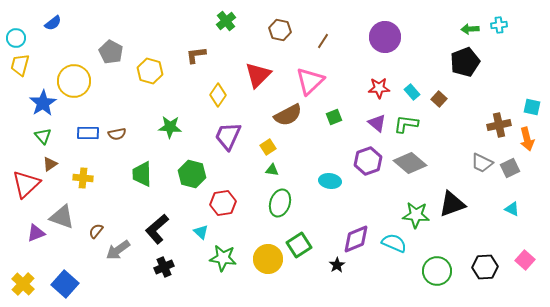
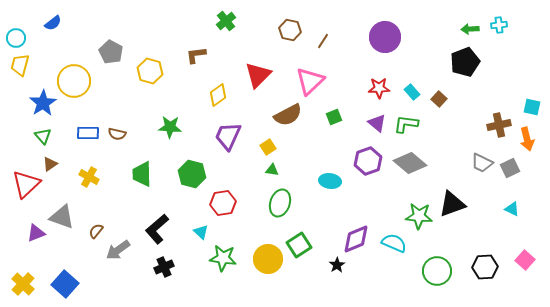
brown hexagon at (280, 30): moved 10 px right
yellow diamond at (218, 95): rotated 20 degrees clockwise
brown semicircle at (117, 134): rotated 24 degrees clockwise
yellow cross at (83, 178): moved 6 px right, 1 px up; rotated 24 degrees clockwise
green star at (416, 215): moved 3 px right, 1 px down
